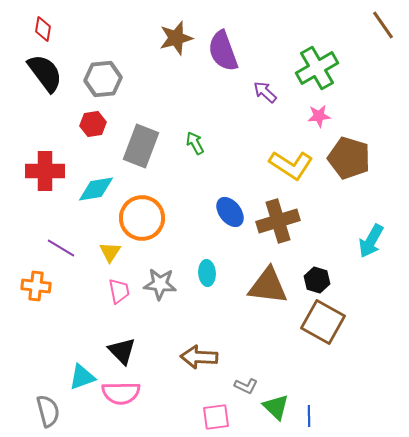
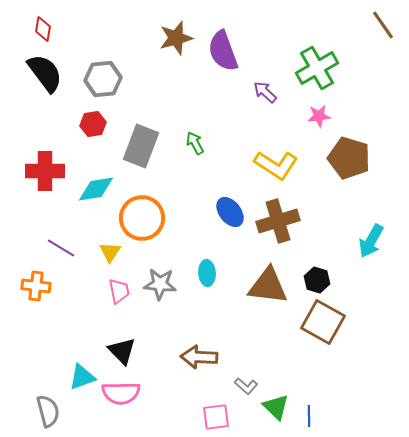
yellow L-shape: moved 15 px left
gray L-shape: rotated 15 degrees clockwise
